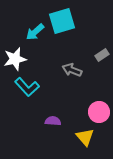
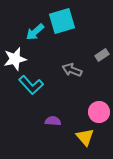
cyan L-shape: moved 4 px right, 2 px up
